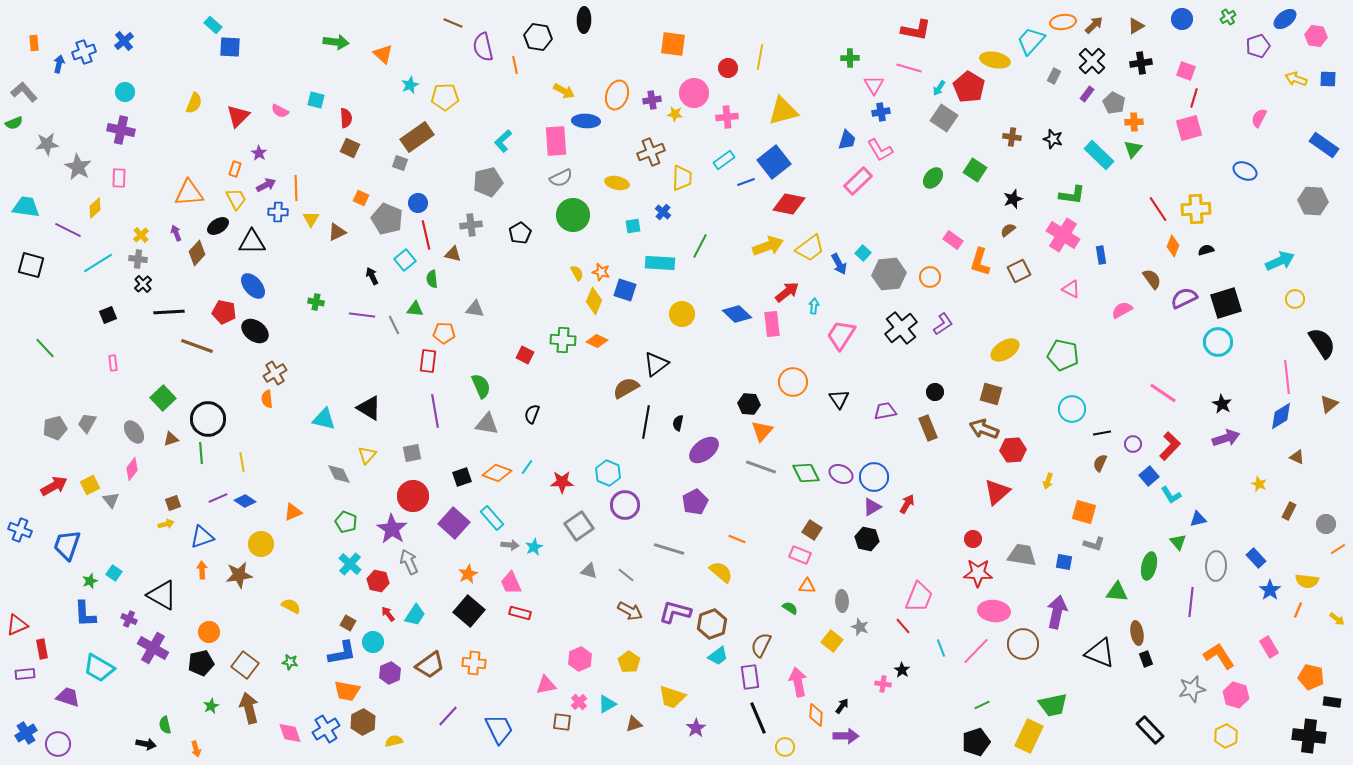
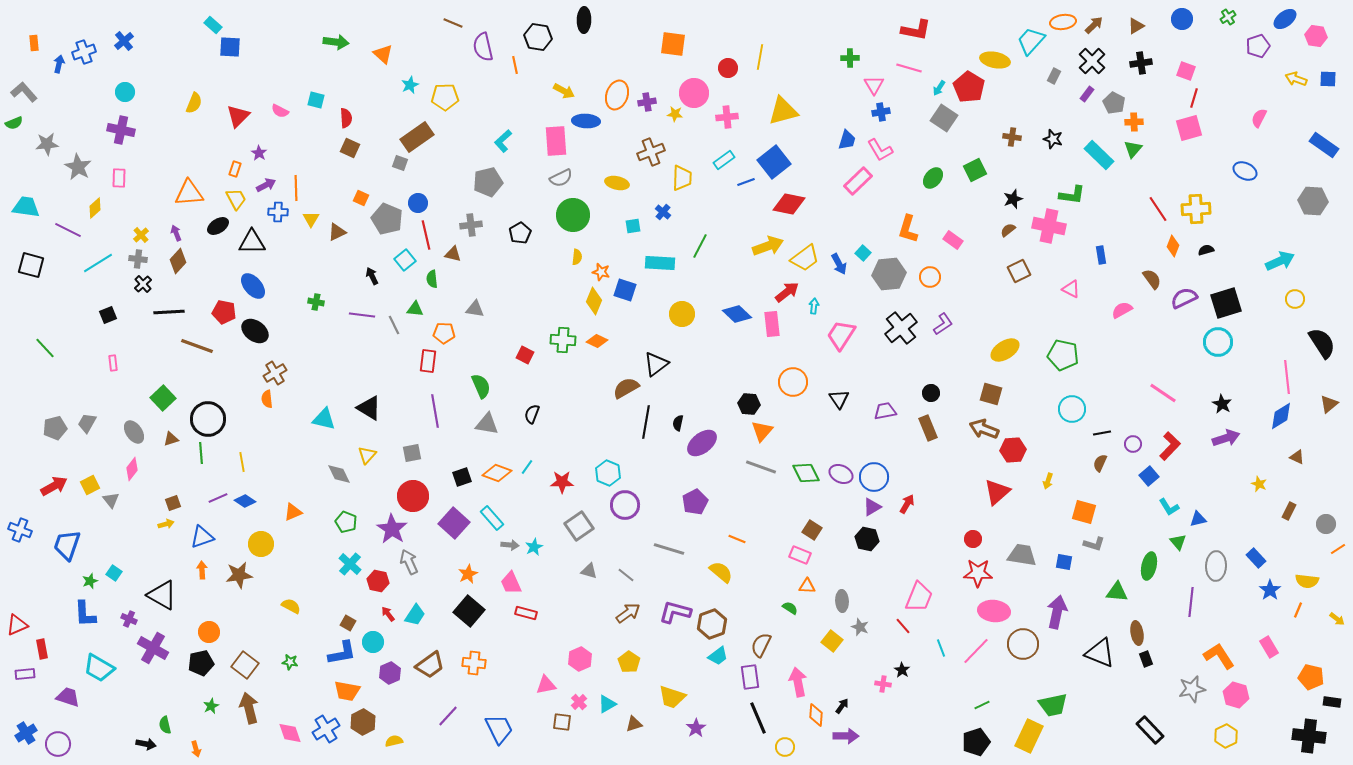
purple cross at (652, 100): moved 5 px left, 2 px down
green square at (975, 170): rotated 30 degrees clockwise
pink cross at (1063, 235): moved 14 px left, 9 px up; rotated 20 degrees counterclockwise
yellow trapezoid at (810, 248): moved 5 px left, 10 px down
brown diamond at (197, 253): moved 19 px left, 8 px down
orange L-shape at (980, 262): moved 72 px left, 33 px up
yellow semicircle at (577, 273): moved 16 px up; rotated 35 degrees clockwise
black circle at (935, 392): moved 4 px left, 1 px down
purple ellipse at (704, 450): moved 2 px left, 7 px up
cyan L-shape at (1171, 495): moved 2 px left, 12 px down
brown arrow at (630, 611): moved 2 px left, 2 px down; rotated 65 degrees counterclockwise
red rectangle at (520, 613): moved 6 px right
